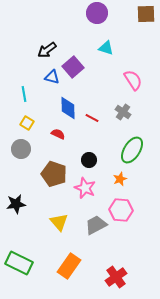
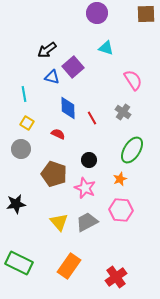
red line: rotated 32 degrees clockwise
gray trapezoid: moved 9 px left, 3 px up
